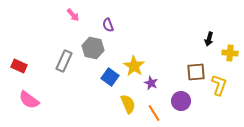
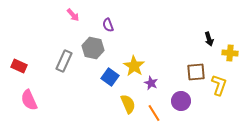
black arrow: rotated 32 degrees counterclockwise
pink semicircle: rotated 30 degrees clockwise
